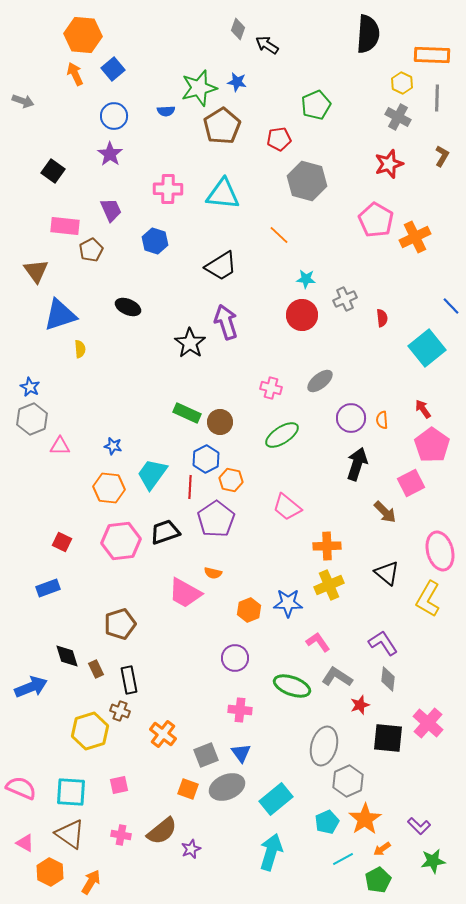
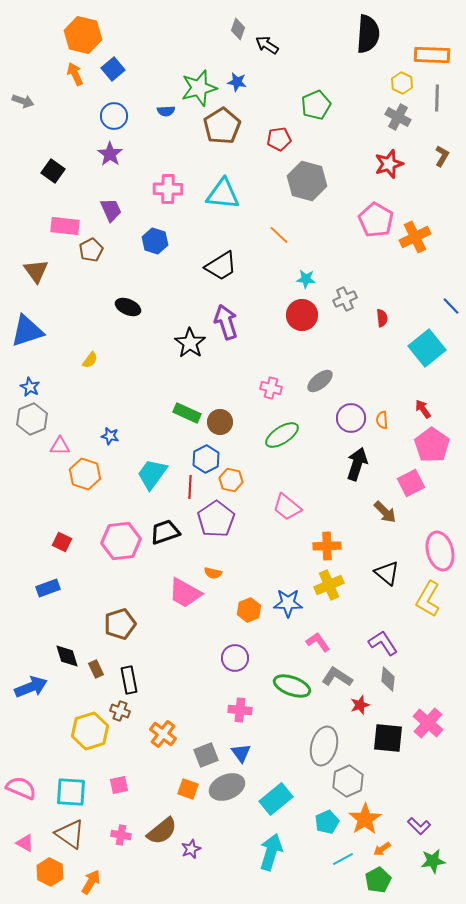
orange hexagon at (83, 35): rotated 9 degrees clockwise
blue triangle at (60, 315): moved 33 px left, 16 px down
yellow semicircle at (80, 349): moved 10 px right, 11 px down; rotated 42 degrees clockwise
blue star at (113, 446): moved 3 px left, 10 px up
orange hexagon at (109, 488): moved 24 px left, 14 px up; rotated 12 degrees clockwise
